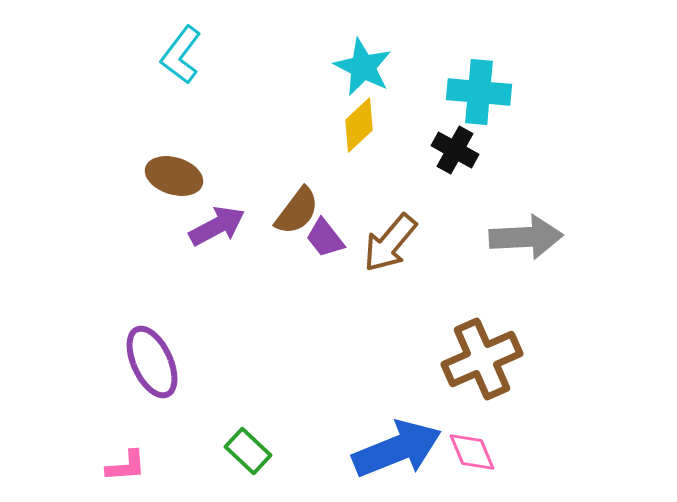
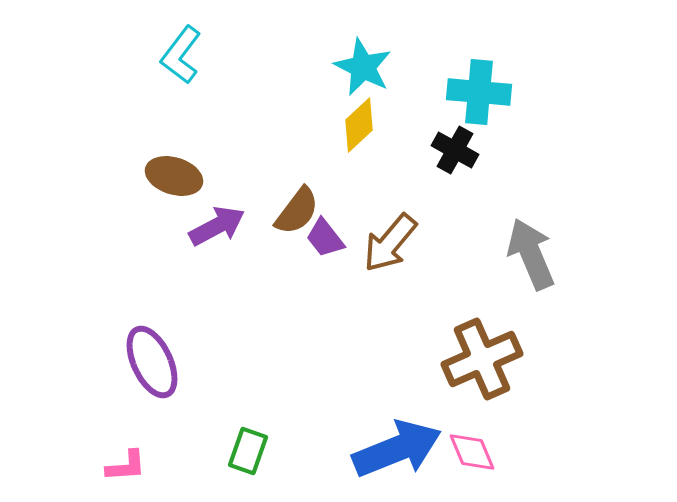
gray arrow: moved 5 px right, 17 px down; rotated 110 degrees counterclockwise
green rectangle: rotated 66 degrees clockwise
